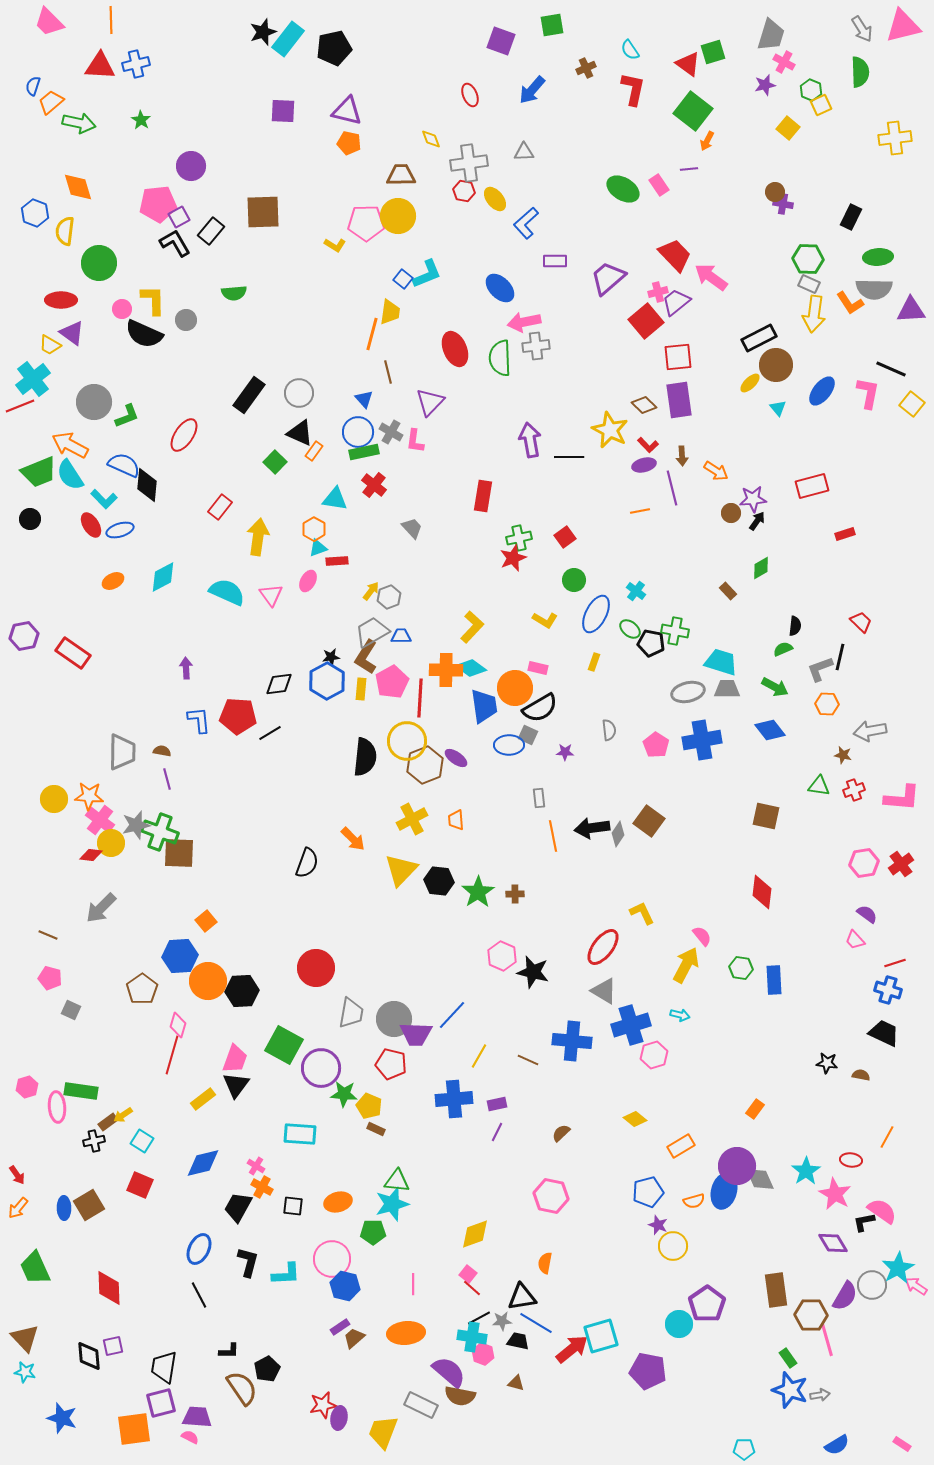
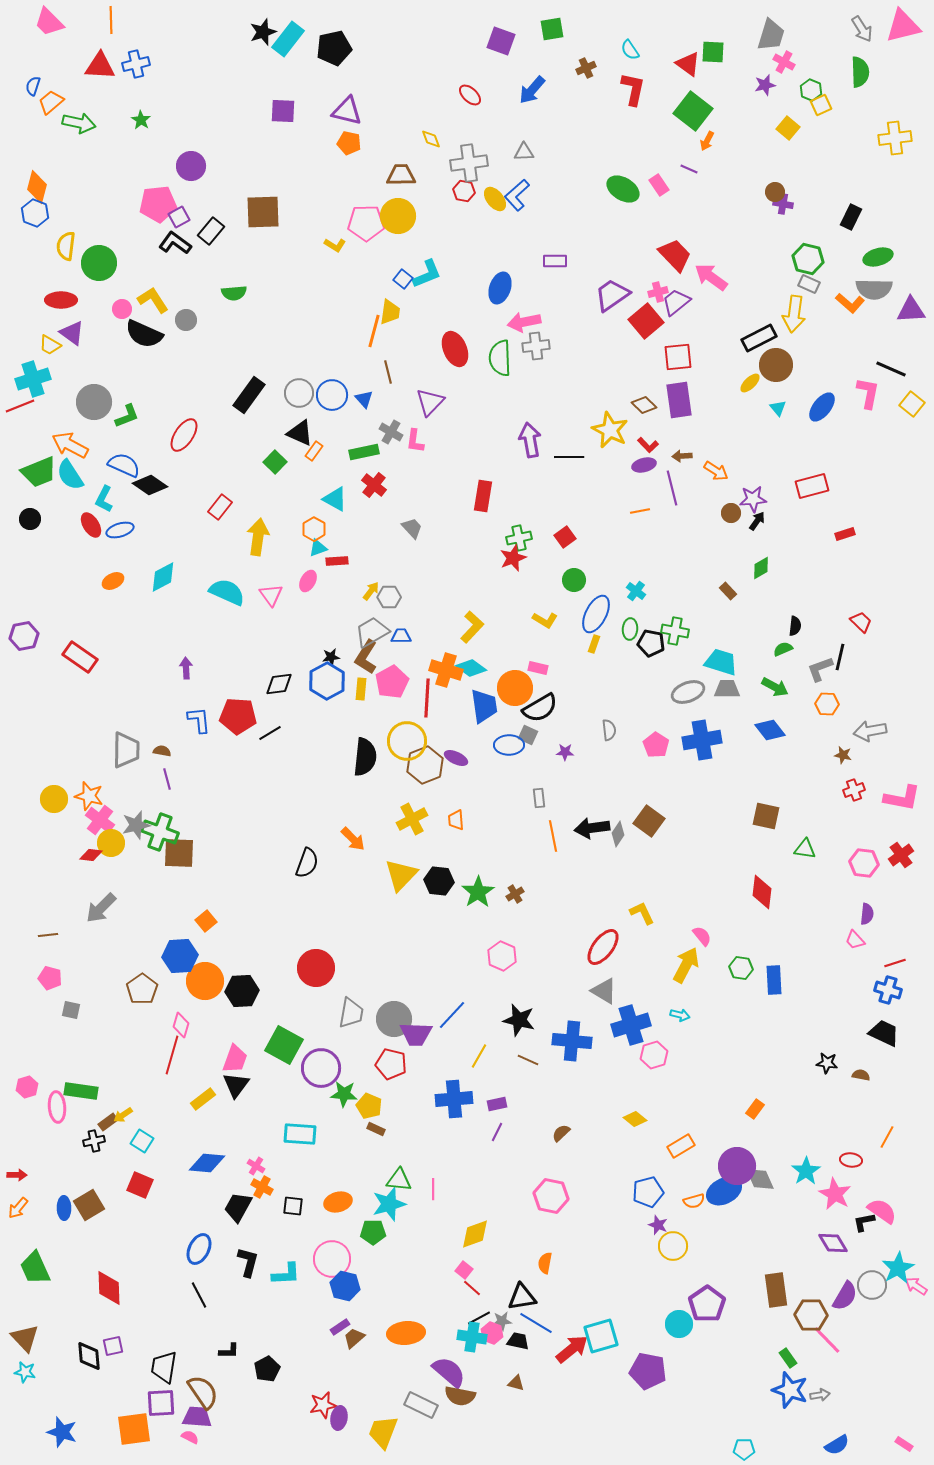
green square at (552, 25): moved 4 px down
green square at (713, 52): rotated 20 degrees clockwise
red ellipse at (470, 95): rotated 25 degrees counterclockwise
purple line at (689, 169): rotated 30 degrees clockwise
orange diamond at (78, 187): moved 41 px left; rotated 32 degrees clockwise
blue L-shape at (526, 223): moved 9 px left, 28 px up
yellow semicircle at (65, 231): moved 1 px right, 15 px down
black L-shape at (175, 243): rotated 24 degrees counterclockwise
green ellipse at (878, 257): rotated 12 degrees counterclockwise
green hexagon at (808, 259): rotated 12 degrees clockwise
purple trapezoid at (608, 278): moved 4 px right, 17 px down; rotated 6 degrees clockwise
blue ellipse at (500, 288): rotated 64 degrees clockwise
yellow L-shape at (153, 300): rotated 32 degrees counterclockwise
orange L-shape at (850, 303): rotated 16 degrees counterclockwise
yellow arrow at (814, 314): moved 20 px left
orange line at (372, 334): moved 2 px right, 3 px up
cyan cross at (33, 379): rotated 20 degrees clockwise
blue ellipse at (822, 391): moved 16 px down
blue circle at (358, 432): moved 26 px left, 37 px up
brown arrow at (682, 456): rotated 90 degrees clockwise
black diamond at (147, 485): moved 3 px right; rotated 60 degrees counterclockwise
cyan L-shape at (104, 499): rotated 72 degrees clockwise
cyan triangle at (335, 499): rotated 20 degrees clockwise
gray hexagon at (389, 597): rotated 20 degrees clockwise
green ellipse at (630, 629): rotated 55 degrees clockwise
red rectangle at (73, 653): moved 7 px right, 4 px down
yellow rectangle at (594, 662): moved 18 px up
orange cross at (446, 670): rotated 16 degrees clockwise
gray ellipse at (688, 692): rotated 8 degrees counterclockwise
red line at (420, 698): moved 7 px right
gray trapezoid at (122, 752): moved 4 px right, 2 px up
purple ellipse at (456, 758): rotated 10 degrees counterclockwise
green triangle at (819, 786): moved 14 px left, 63 px down
orange star at (89, 796): rotated 12 degrees clockwise
pink L-shape at (902, 798): rotated 6 degrees clockwise
pink hexagon at (864, 863): rotated 16 degrees clockwise
red cross at (901, 864): moved 9 px up
yellow triangle at (401, 870): moved 5 px down
brown cross at (515, 894): rotated 30 degrees counterclockwise
purple semicircle at (867, 914): rotated 60 degrees clockwise
brown line at (48, 935): rotated 30 degrees counterclockwise
black star at (533, 972): moved 14 px left, 48 px down
orange circle at (208, 981): moved 3 px left
gray square at (71, 1010): rotated 12 degrees counterclockwise
pink diamond at (178, 1025): moved 3 px right
blue diamond at (203, 1163): moved 4 px right; rotated 18 degrees clockwise
red arrow at (17, 1175): rotated 54 degrees counterclockwise
green triangle at (397, 1181): moved 2 px right, 1 px up
blue ellipse at (724, 1191): rotated 48 degrees clockwise
cyan star at (392, 1204): moved 3 px left
pink square at (468, 1274): moved 4 px left, 4 px up
pink line at (413, 1284): moved 20 px right, 95 px up
pink line at (827, 1340): rotated 28 degrees counterclockwise
pink hexagon at (483, 1354): moved 9 px right, 21 px up
brown semicircle at (242, 1388): moved 39 px left, 4 px down
purple square at (161, 1403): rotated 12 degrees clockwise
blue star at (62, 1418): moved 14 px down
pink rectangle at (902, 1444): moved 2 px right
